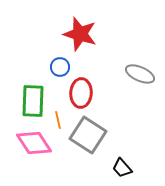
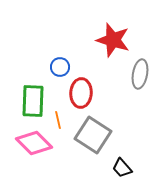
red star: moved 33 px right, 6 px down
gray ellipse: rotated 76 degrees clockwise
gray square: moved 5 px right
pink diamond: rotated 12 degrees counterclockwise
